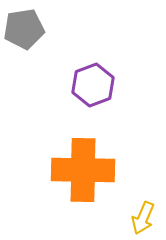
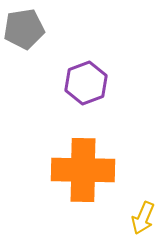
purple hexagon: moved 7 px left, 2 px up
